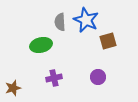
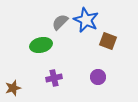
gray semicircle: rotated 48 degrees clockwise
brown square: rotated 36 degrees clockwise
